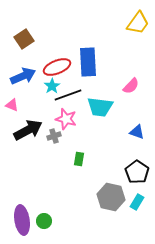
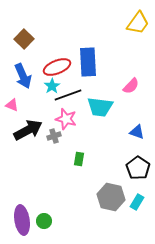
brown square: rotated 12 degrees counterclockwise
blue arrow: rotated 90 degrees clockwise
black pentagon: moved 1 px right, 4 px up
